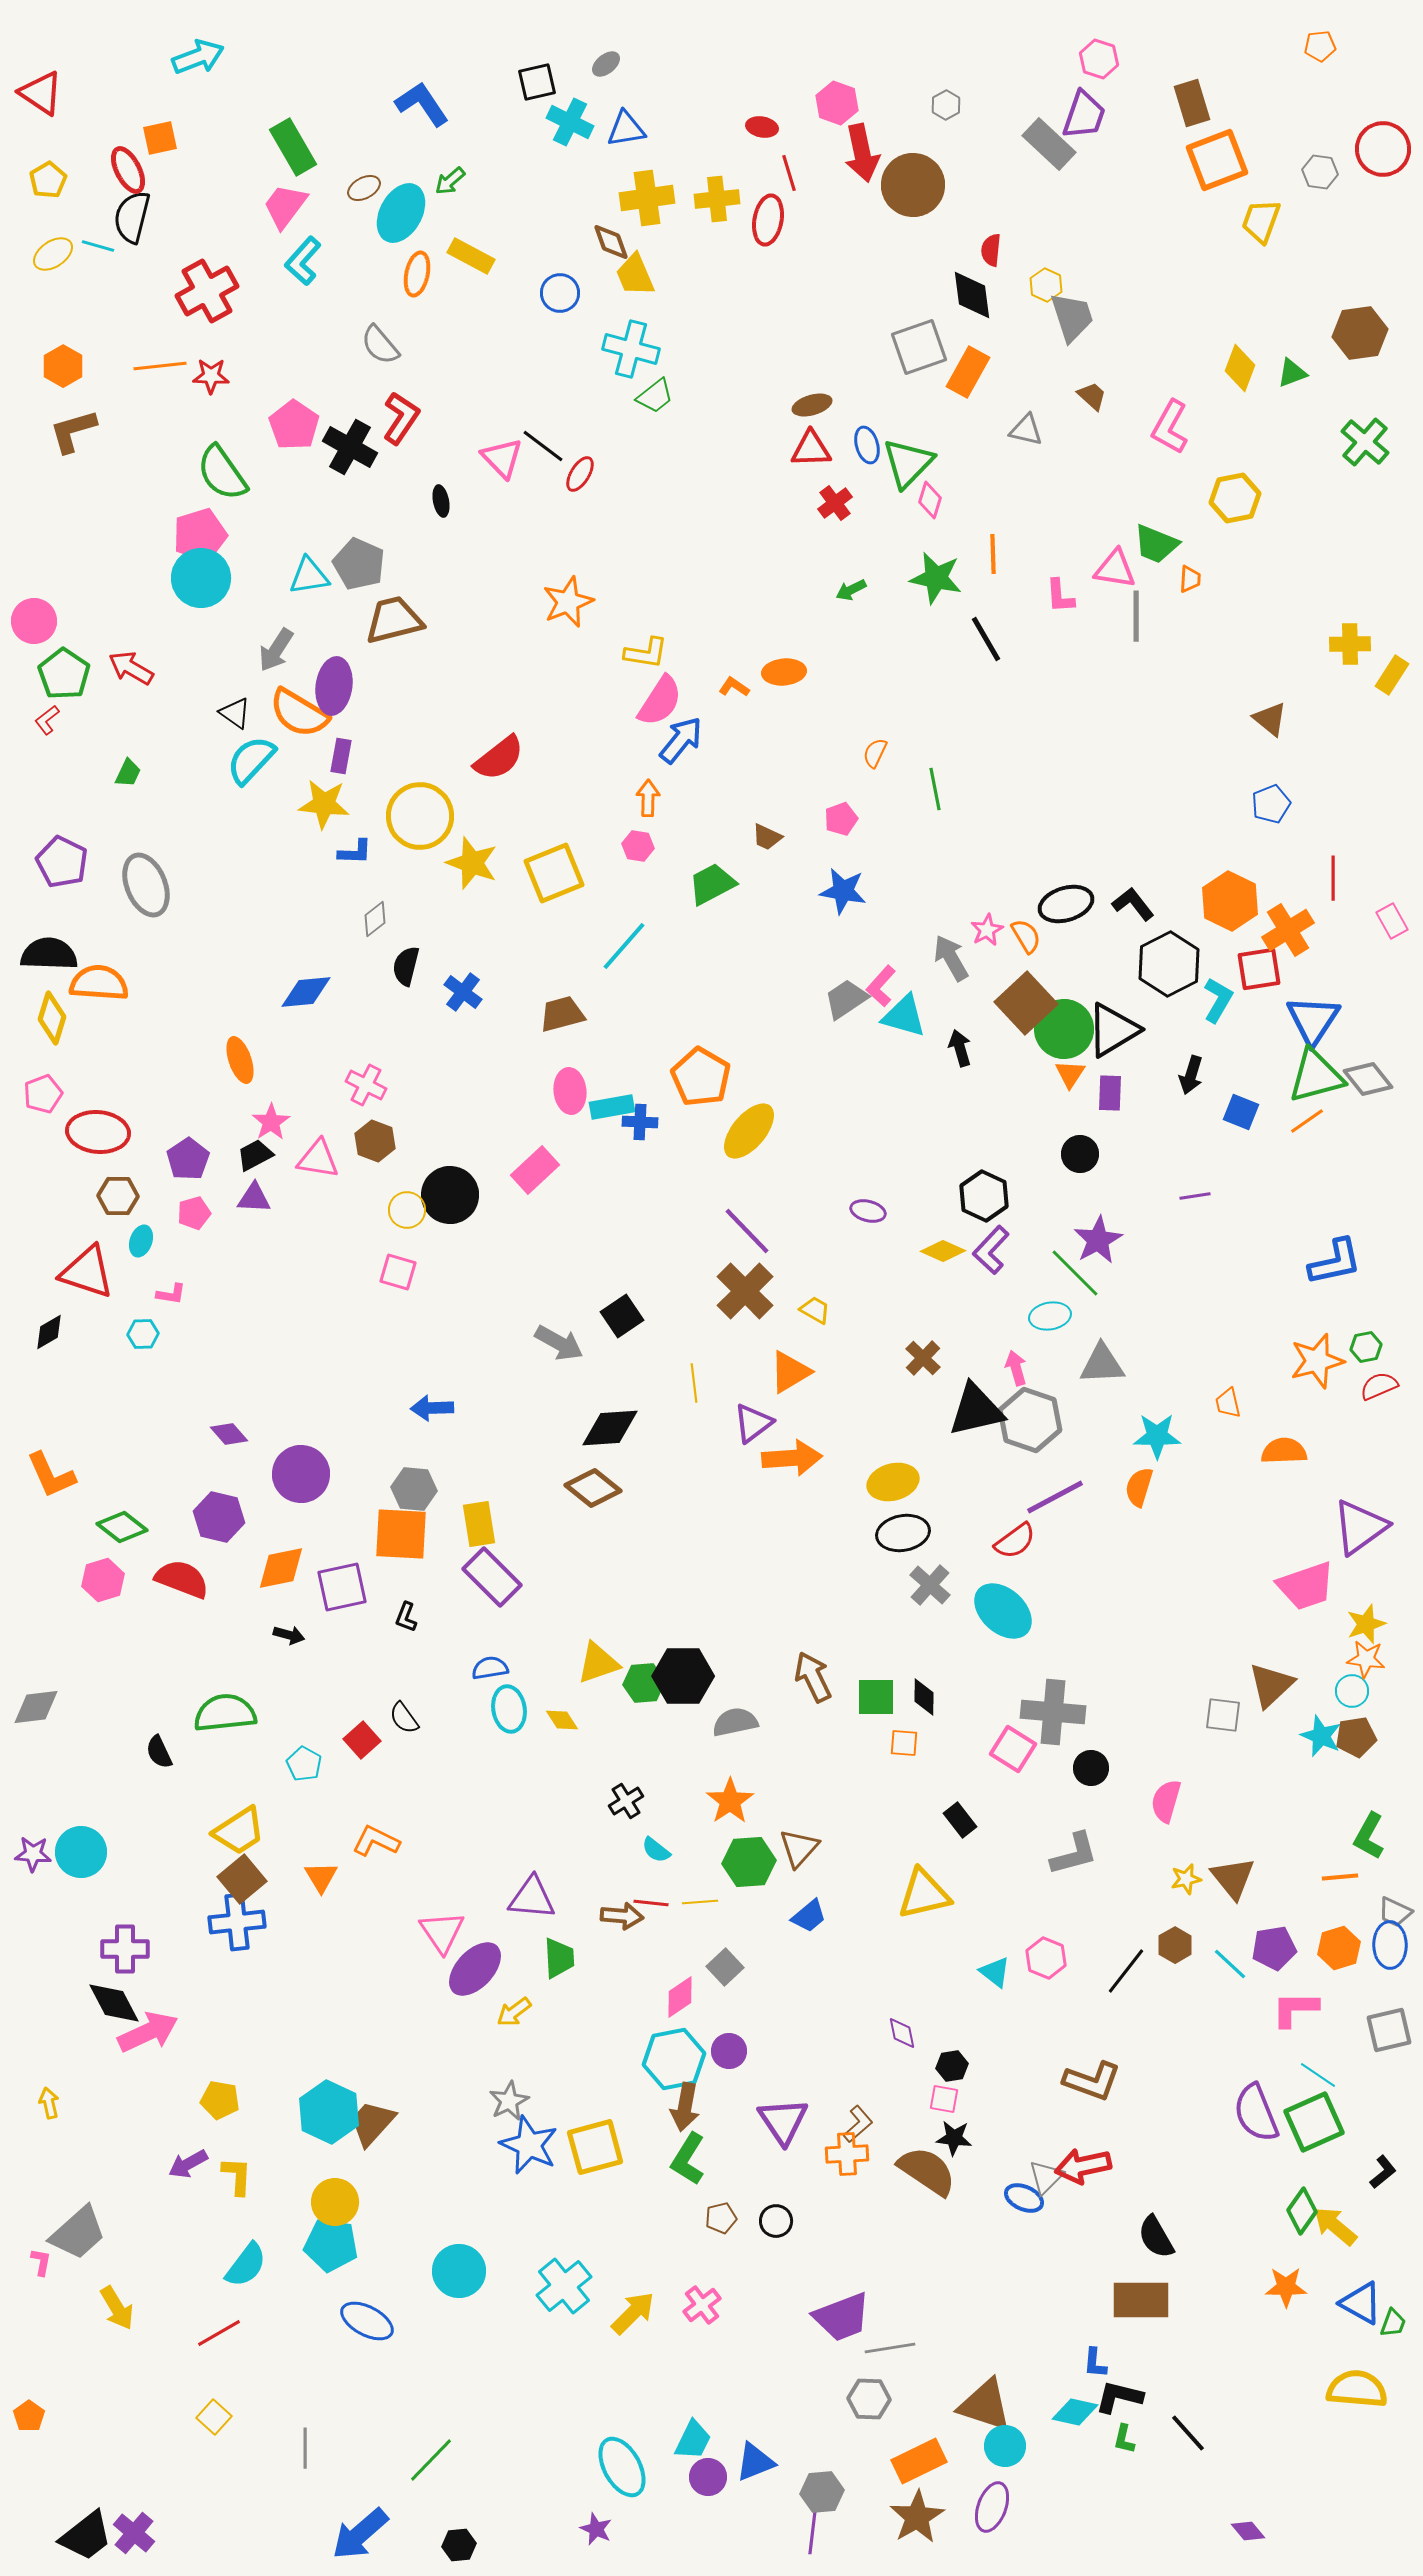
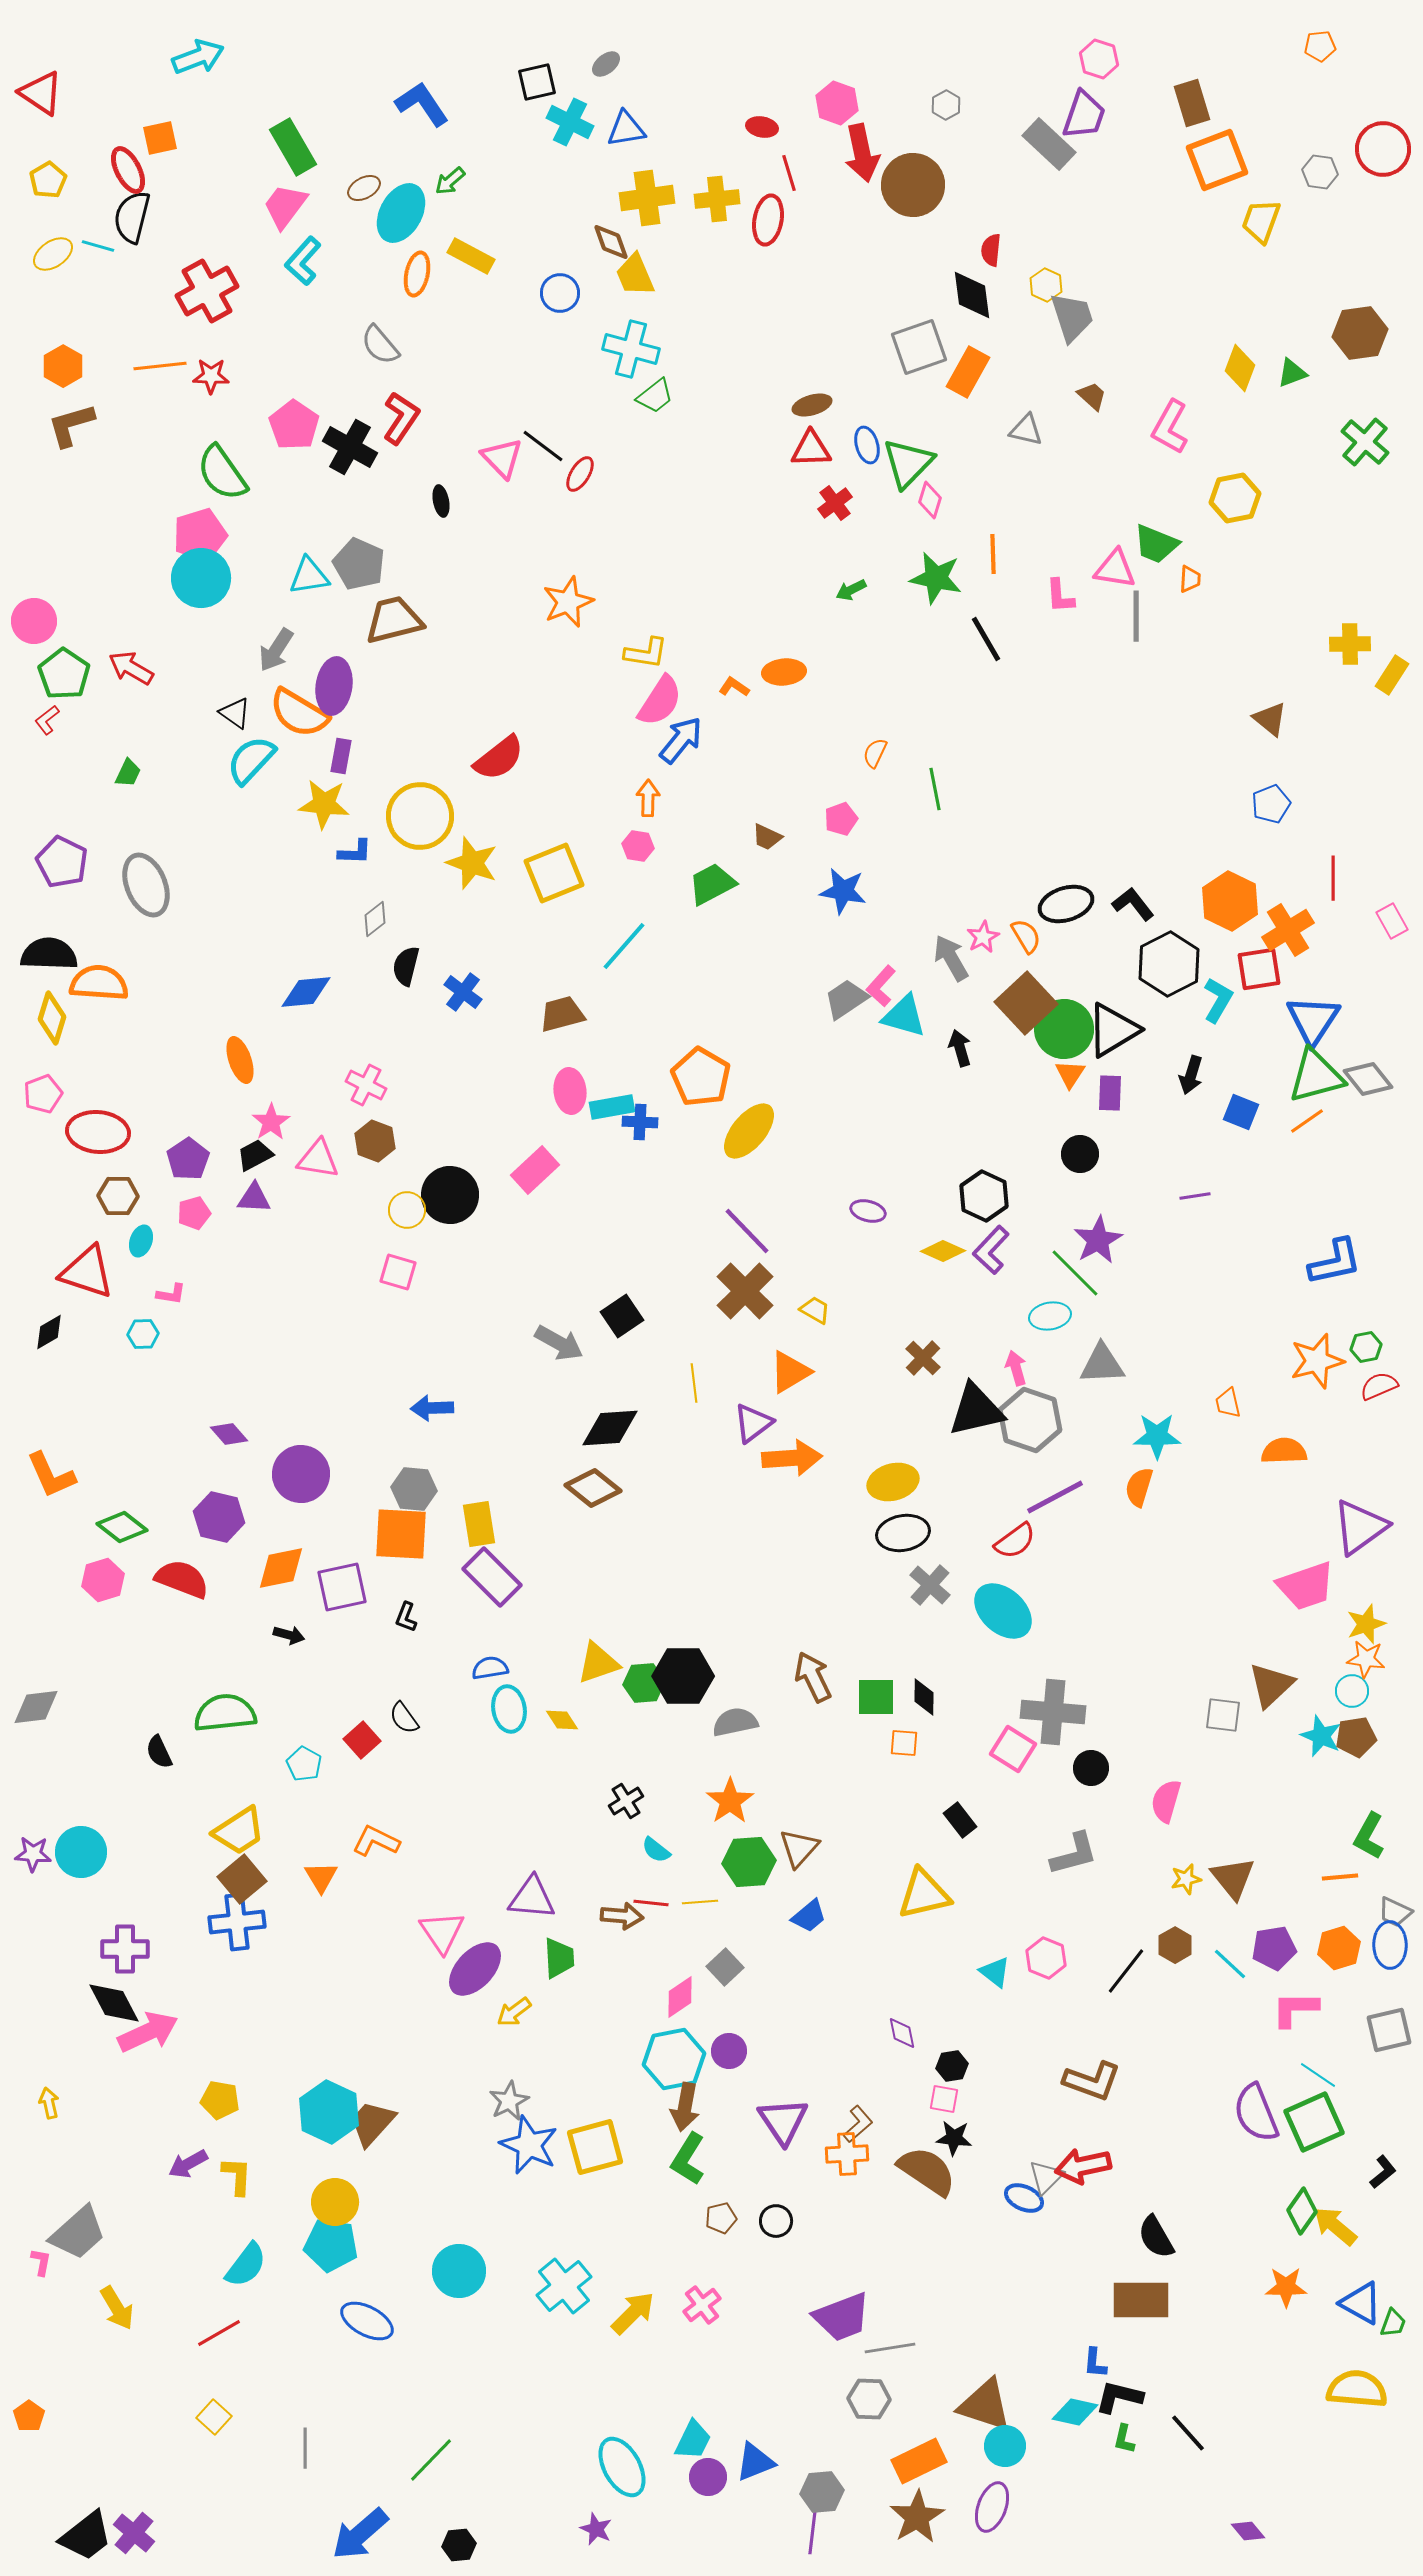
brown L-shape at (73, 431): moved 2 px left, 6 px up
pink star at (987, 930): moved 4 px left, 7 px down
